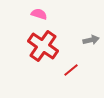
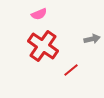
pink semicircle: rotated 140 degrees clockwise
gray arrow: moved 1 px right, 1 px up
